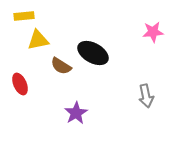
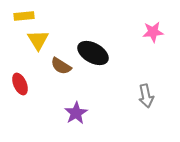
yellow triangle: rotated 50 degrees counterclockwise
